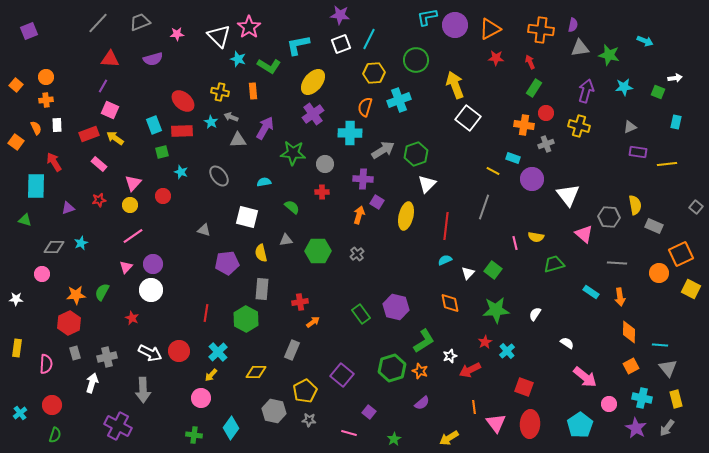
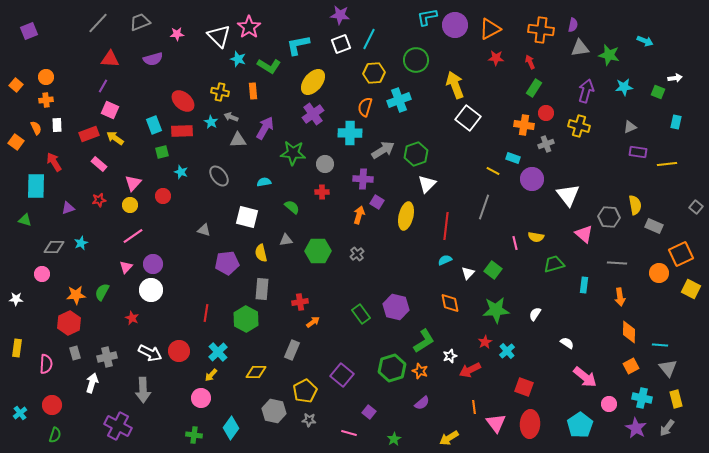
cyan rectangle at (591, 292): moved 7 px left, 7 px up; rotated 63 degrees clockwise
